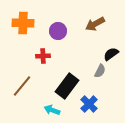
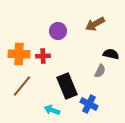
orange cross: moved 4 px left, 31 px down
black semicircle: rotated 49 degrees clockwise
black rectangle: rotated 60 degrees counterclockwise
blue cross: rotated 18 degrees counterclockwise
